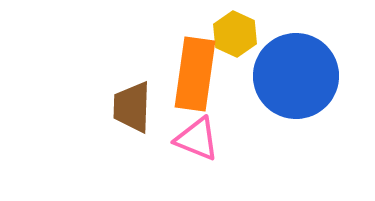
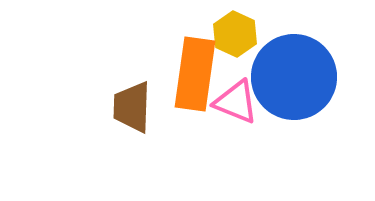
blue circle: moved 2 px left, 1 px down
pink triangle: moved 39 px right, 37 px up
